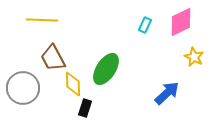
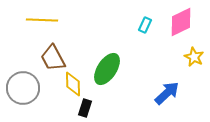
green ellipse: moved 1 px right
